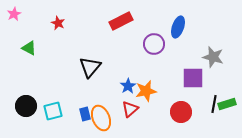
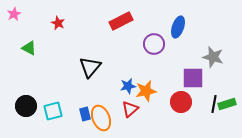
blue star: rotated 21 degrees clockwise
red circle: moved 10 px up
